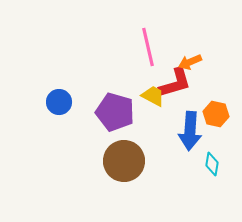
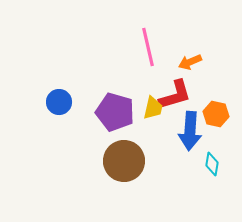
red L-shape: moved 12 px down
yellow trapezoid: moved 12 px down; rotated 75 degrees clockwise
